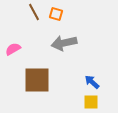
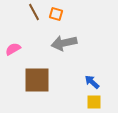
yellow square: moved 3 px right
